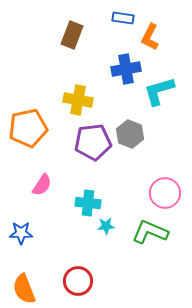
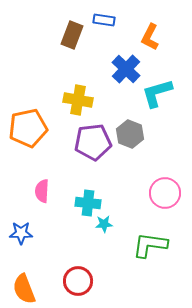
blue rectangle: moved 19 px left, 2 px down
blue cross: rotated 36 degrees counterclockwise
cyan L-shape: moved 2 px left, 2 px down
pink semicircle: moved 6 px down; rotated 150 degrees clockwise
cyan star: moved 2 px left, 2 px up
green L-shape: moved 13 px down; rotated 15 degrees counterclockwise
